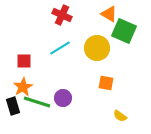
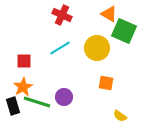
purple circle: moved 1 px right, 1 px up
